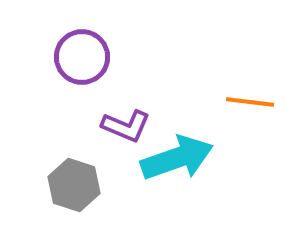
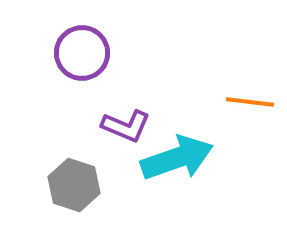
purple circle: moved 4 px up
